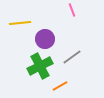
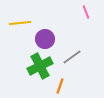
pink line: moved 14 px right, 2 px down
orange line: rotated 42 degrees counterclockwise
